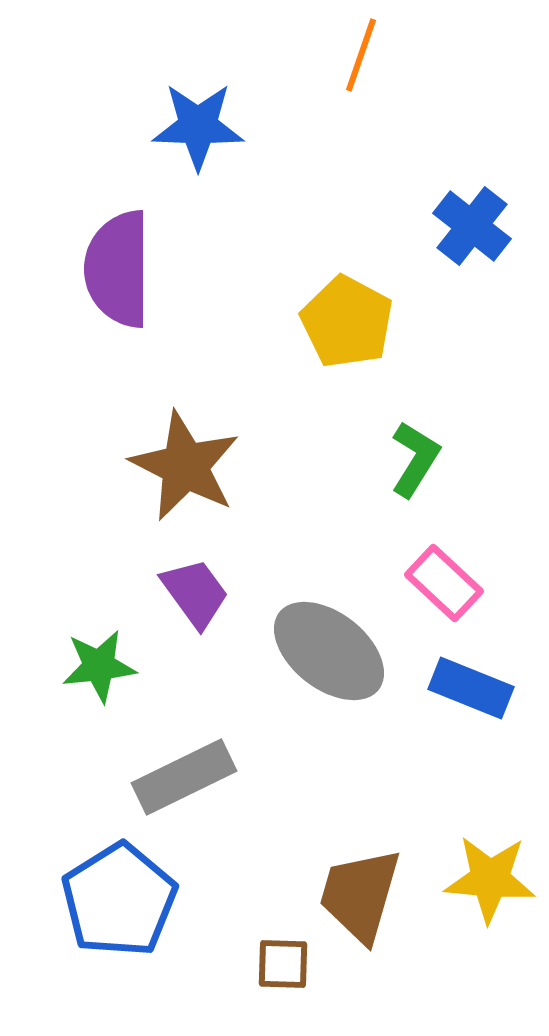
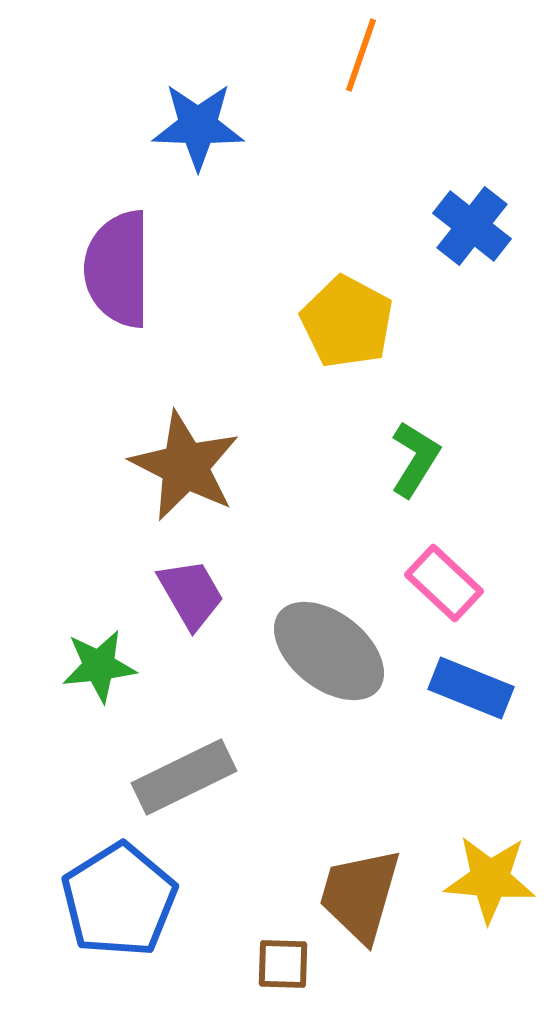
purple trapezoid: moved 4 px left, 1 px down; rotated 6 degrees clockwise
